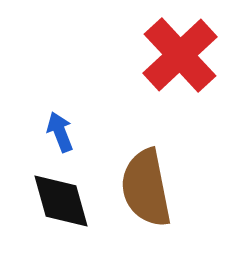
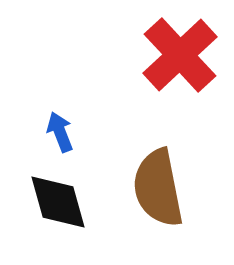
brown semicircle: moved 12 px right
black diamond: moved 3 px left, 1 px down
